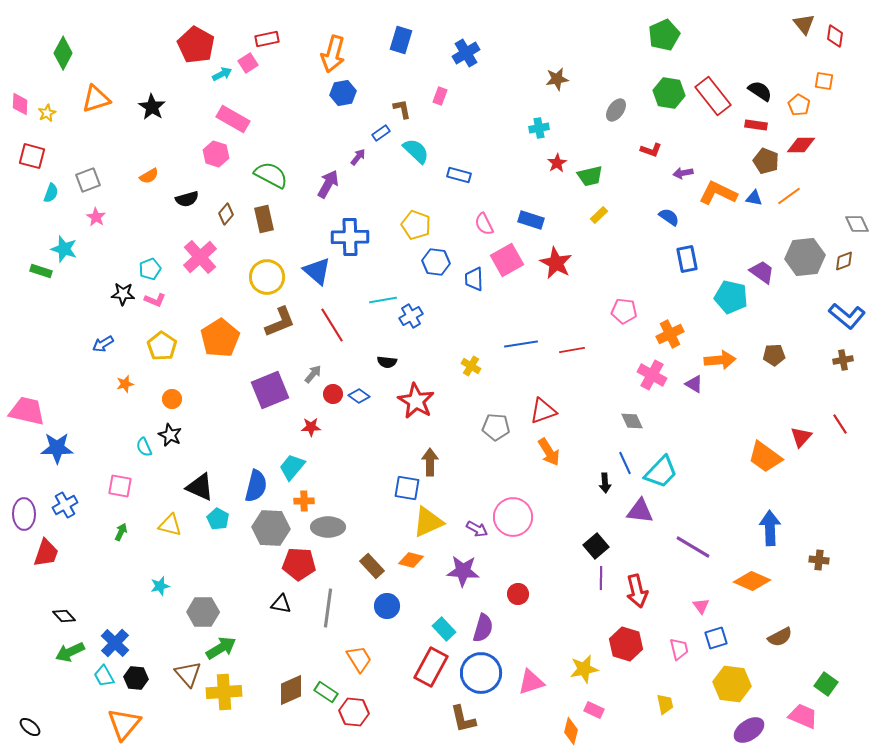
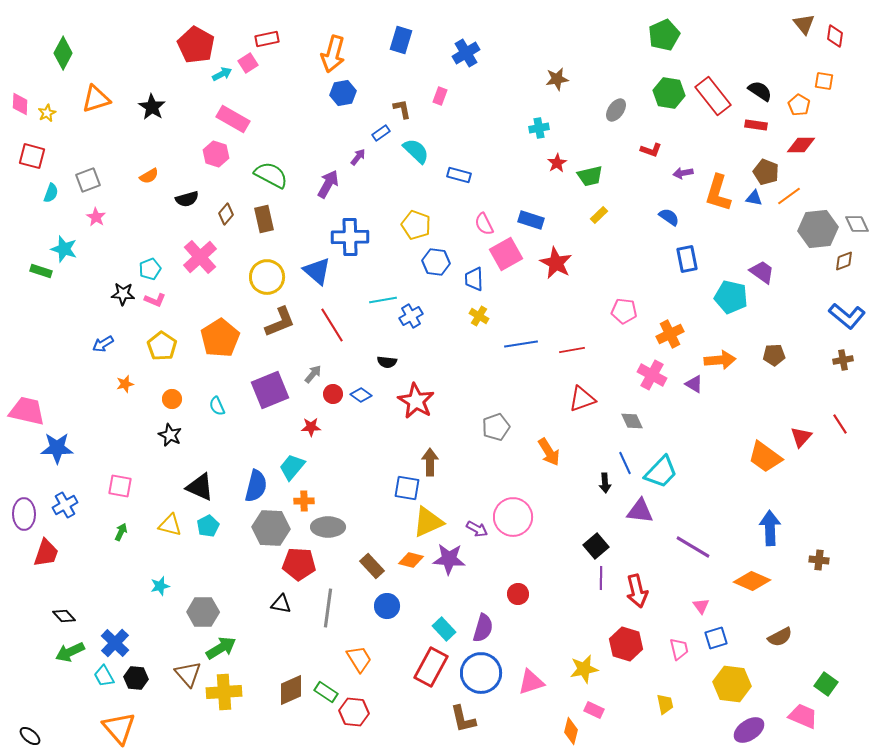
brown pentagon at (766, 161): moved 11 px down
orange L-shape at (718, 193): rotated 99 degrees counterclockwise
gray hexagon at (805, 257): moved 13 px right, 28 px up
pink square at (507, 260): moved 1 px left, 6 px up
yellow cross at (471, 366): moved 8 px right, 50 px up
blue diamond at (359, 396): moved 2 px right, 1 px up
red triangle at (543, 411): moved 39 px right, 12 px up
gray pentagon at (496, 427): rotated 24 degrees counterclockwise
cyan semicircle at (144, 447): moved 73 px right, 41 px up
cyan pentagon at (218, 519): moved 10 px left, 7 px down; rotated 15 degrees clockwise
purple star at (463, 571): moved 14 px left, 12 px up
orange triangle at (124, 724): moved 5 px left, 4 px down; rotated 21 degrees counterclockwise
black ellipse at (30, 727): moved 9 px down
